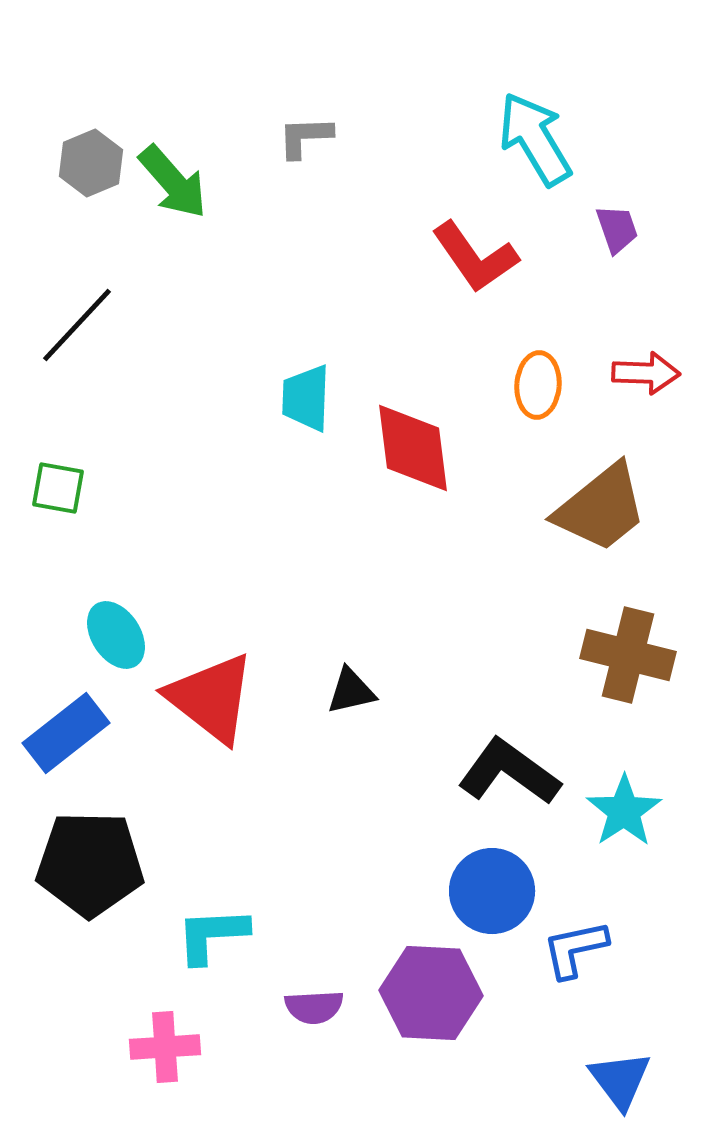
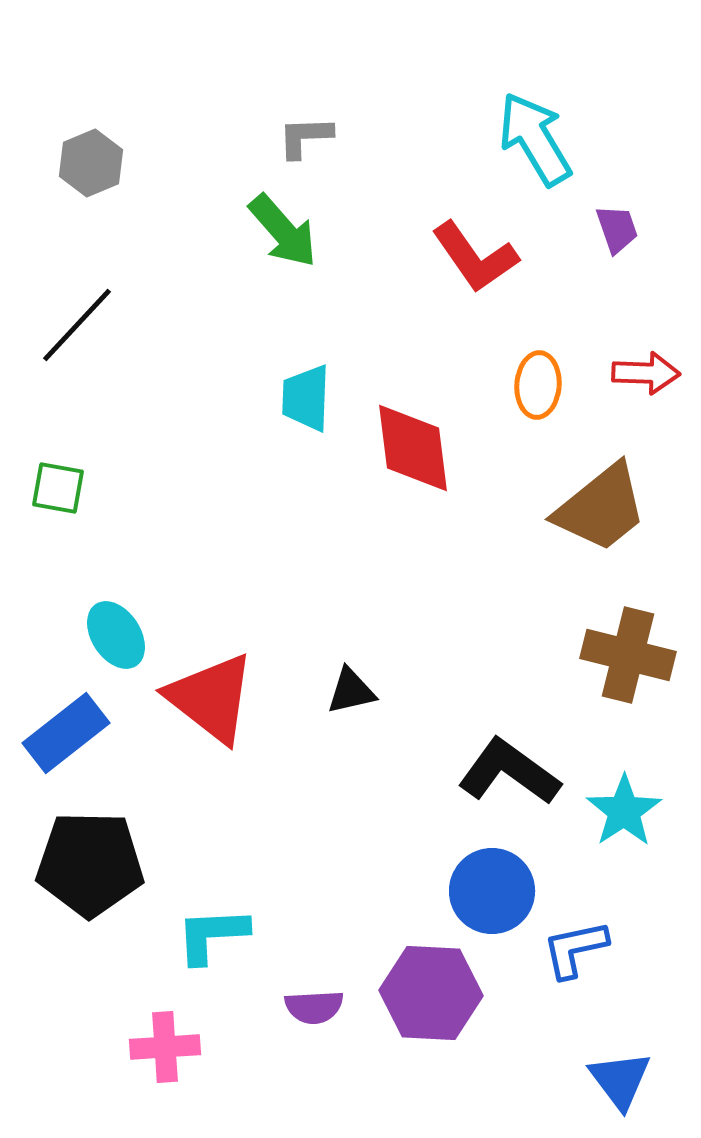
green arrow: moved 110 px right, 49 px down
